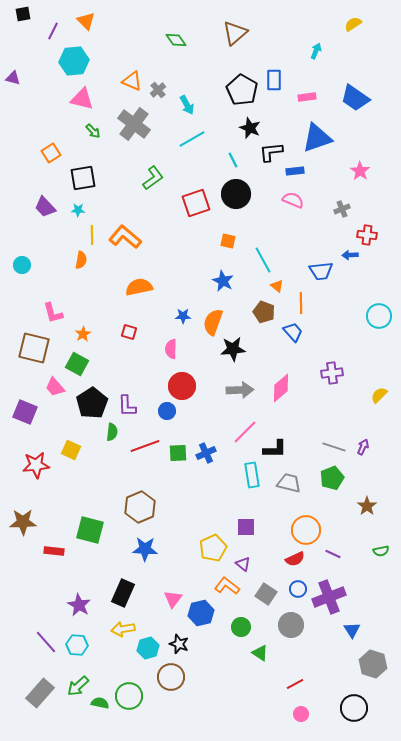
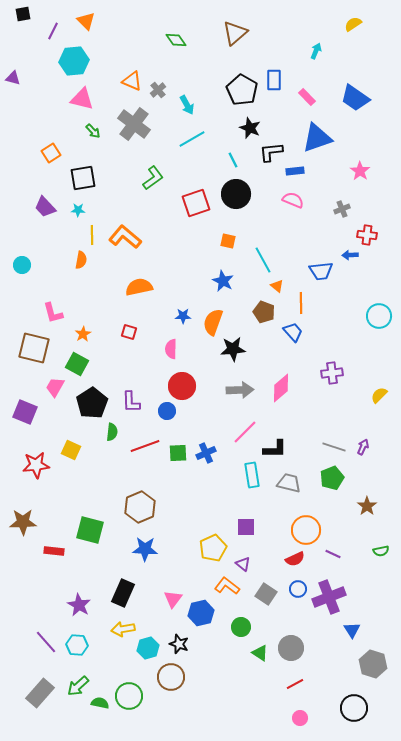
pink rectangle at (307, 97): rotated 54 degrees clockwise
pink trapezoid at (55, 387): rotated 70 degrees clockwise
purple L-shape at (127, 406): moved 4 px right, 4 px up
gray circle at (291, 625): moved 23 px down
pink circle at (301, 714): moved 1 px left, 4 px down
